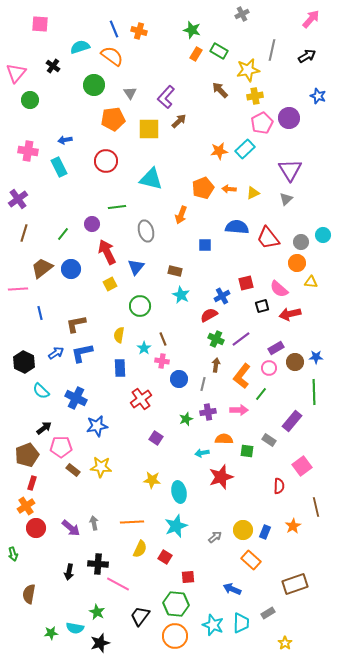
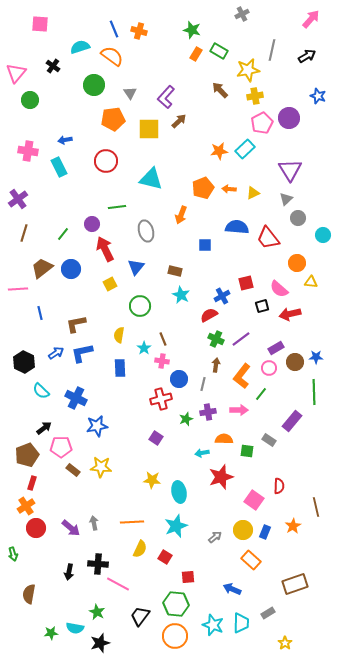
gray circle at (301, 242): moved 3 px left, 24 px up
red arrow at (107, 252): moved 2 px left, 3 px up
red cross at (141, 399): moved 20 px right; rotated 20 degrees clockwise
pink square at (302, 466): moved 48 px left, 34 px down; rotated 18 degrees counterclockwise
